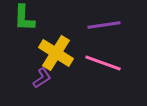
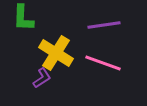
green L-shape: moved 1 px left
